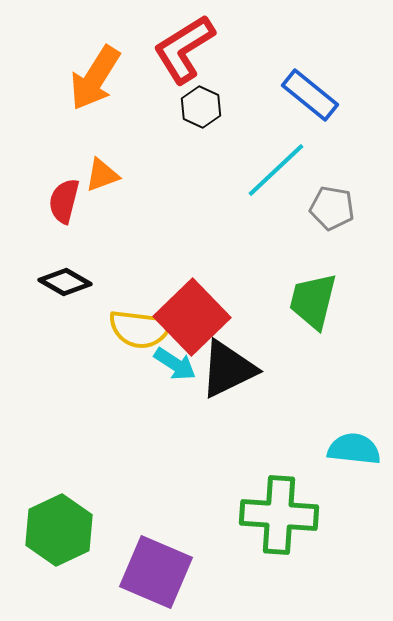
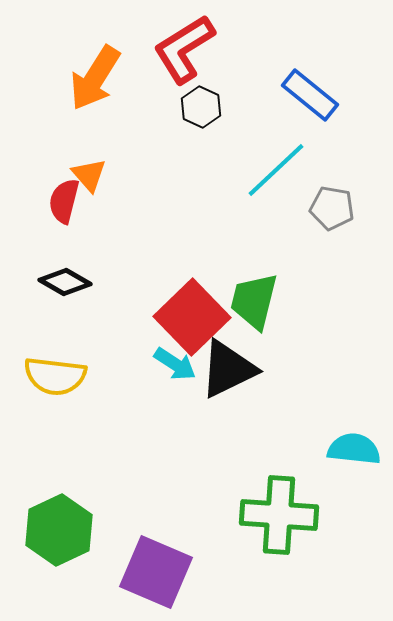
orange triangle: moved 13 px left; rotated 51 degrees counterclockwise
green trapezoid: moved 59 px left
yellow semicircle: moved 85 px left, 47 px down
